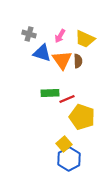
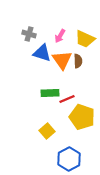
yellow square: moved 17 px left, 13 px up
